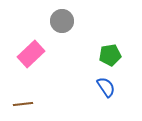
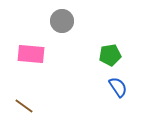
pink rectangle: rotated 48 degrees clockwise
blue semicircle: moved 12 px right
brown line: moved 1 px right, 2 px down; rotated 42 degrees clockwise
